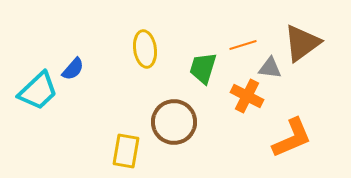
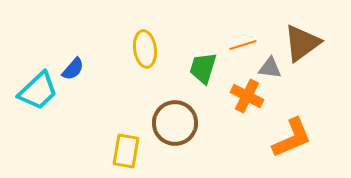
brown circle: moved 1 px right, 1 px down
